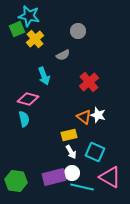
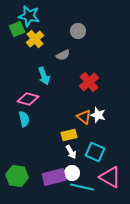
green hexagon: moved 1 px right, 5 px up
